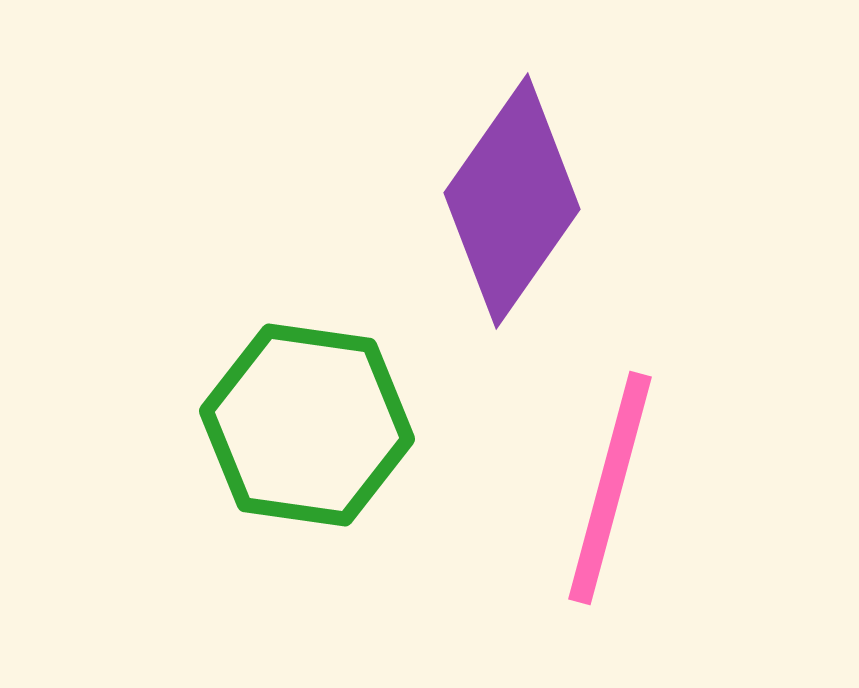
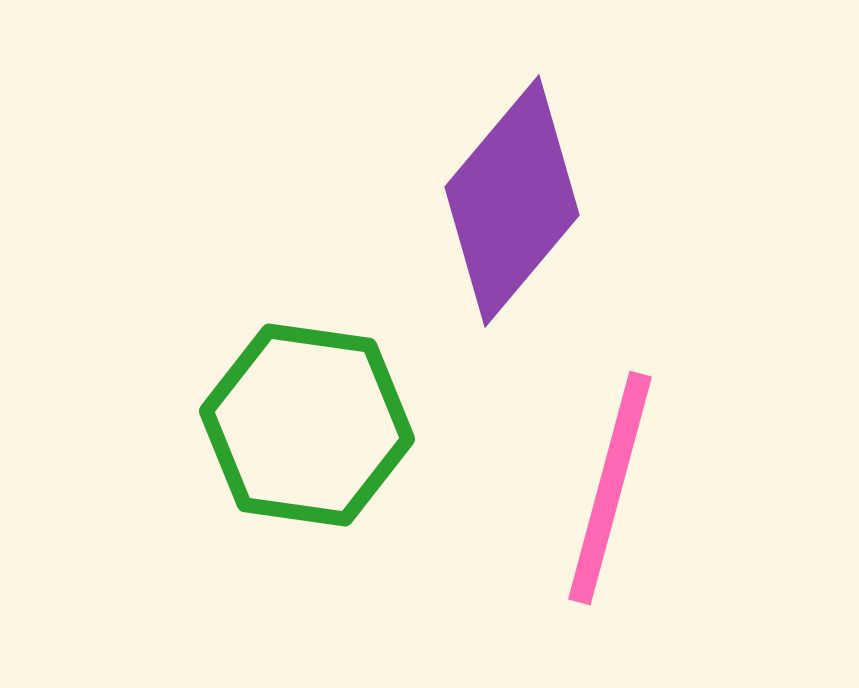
purple diamond: rotated 5 degrees clockwise
